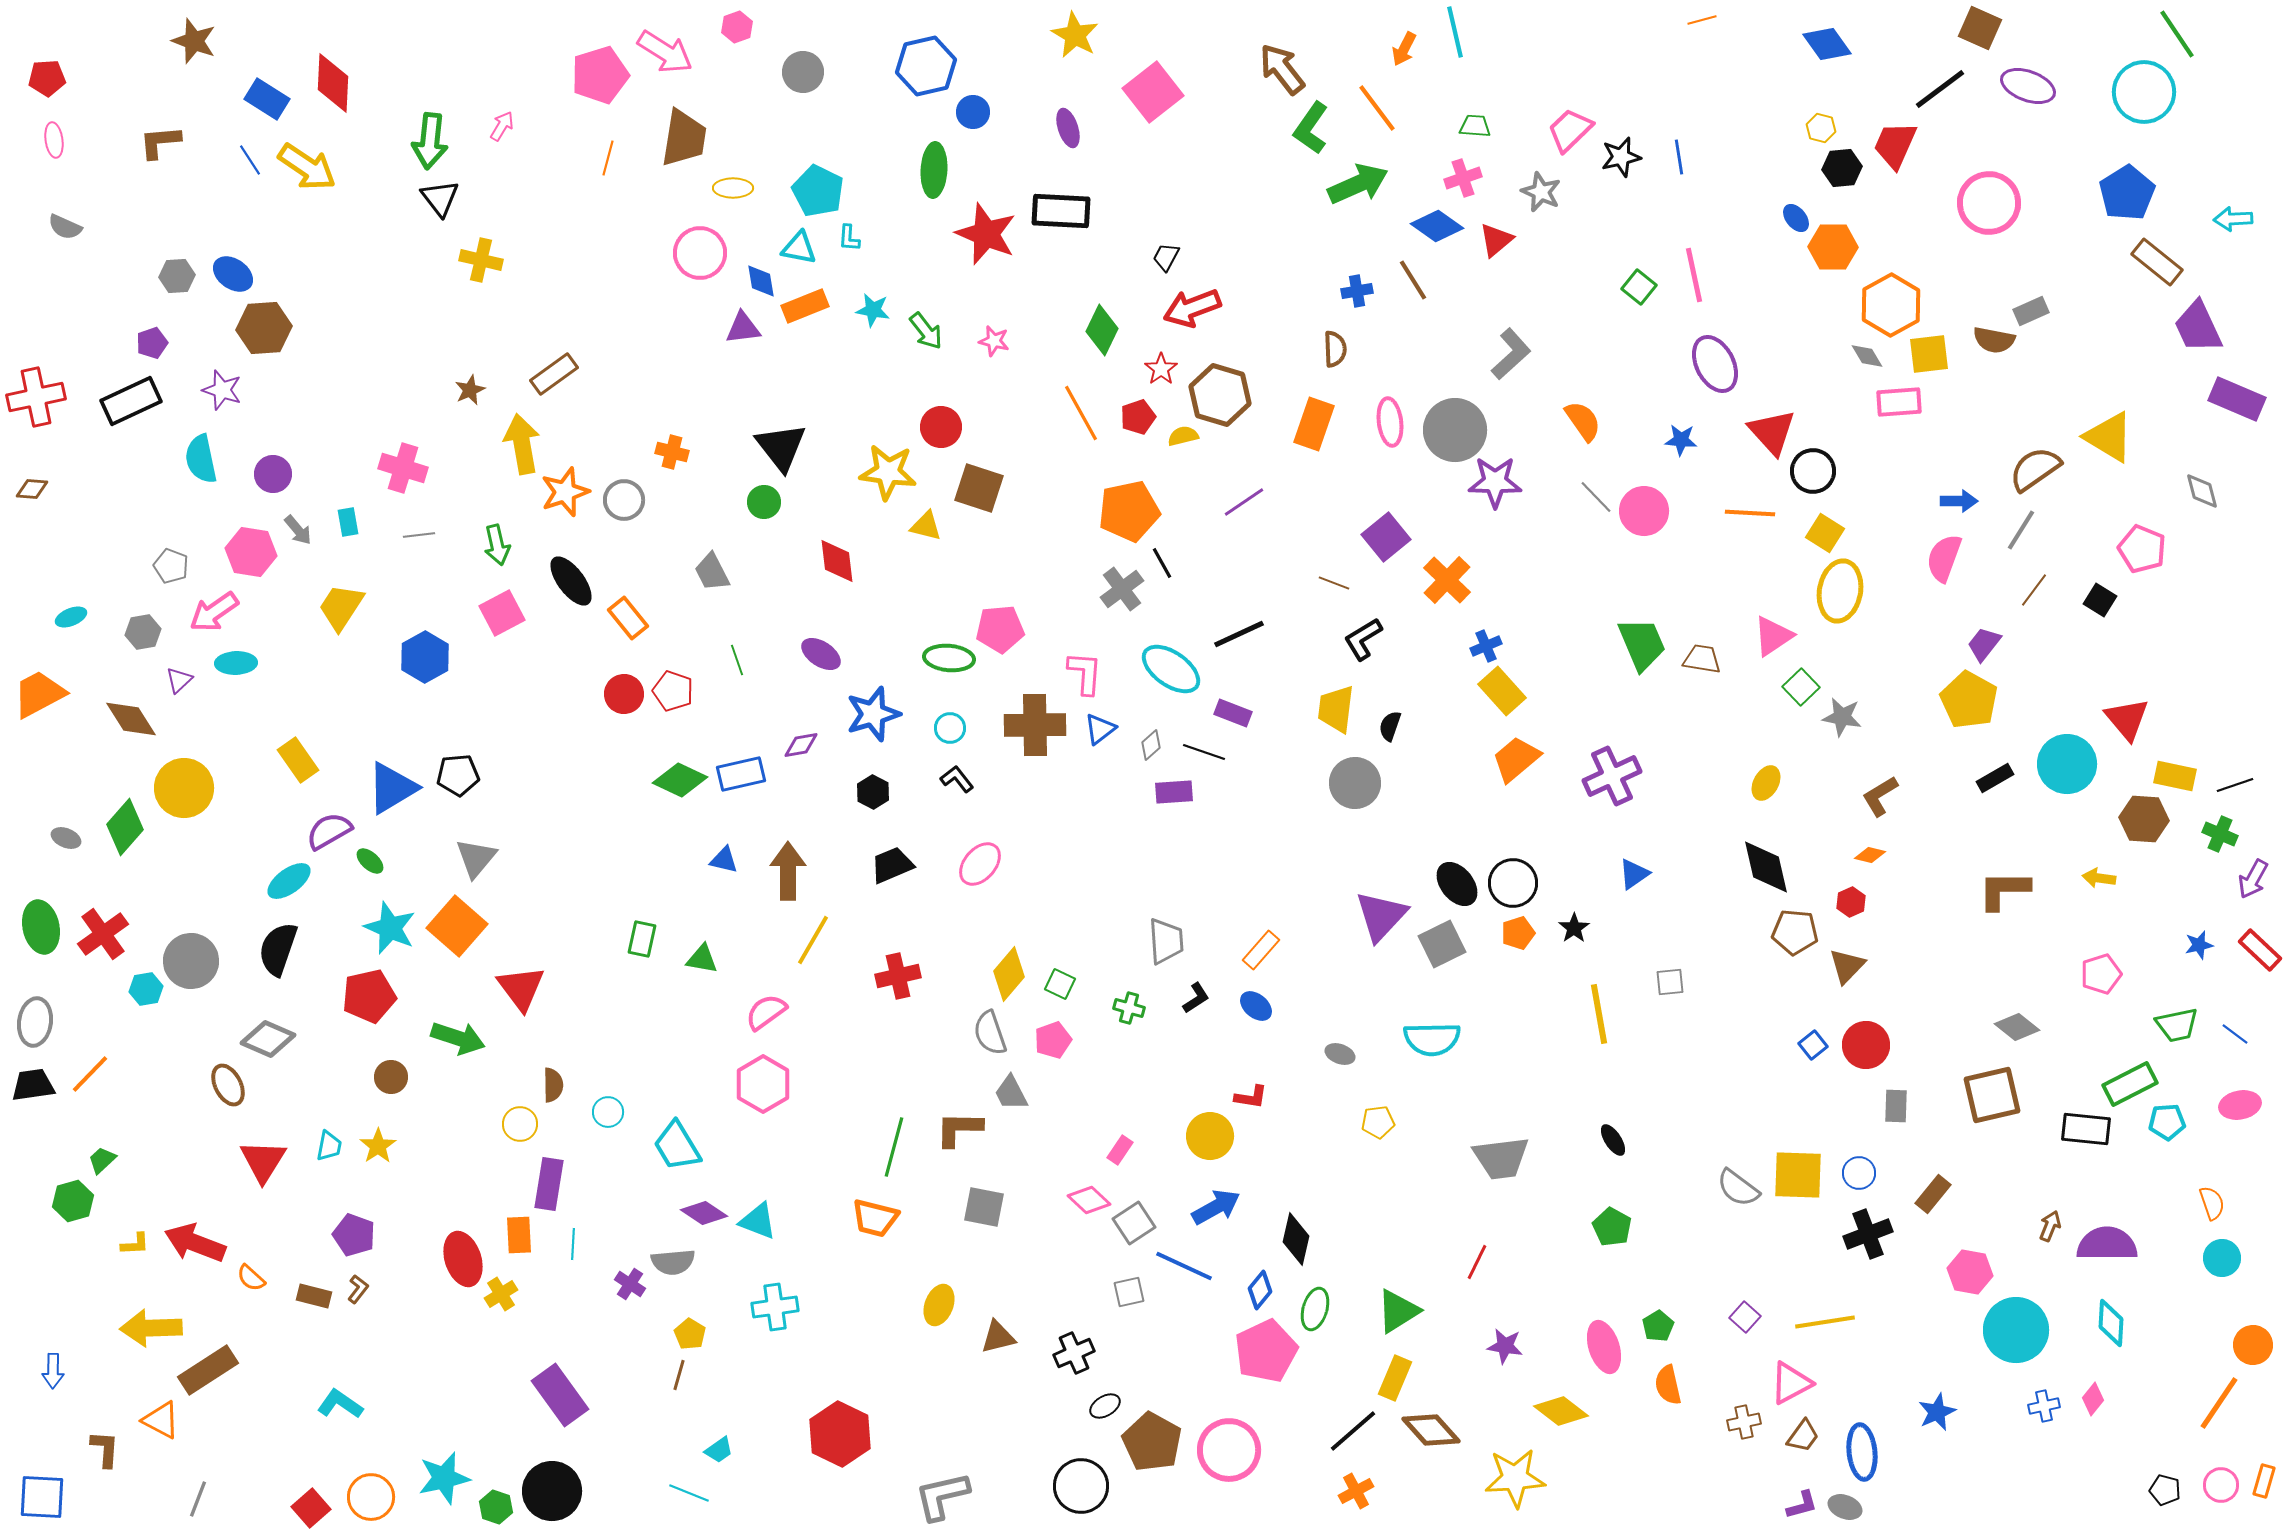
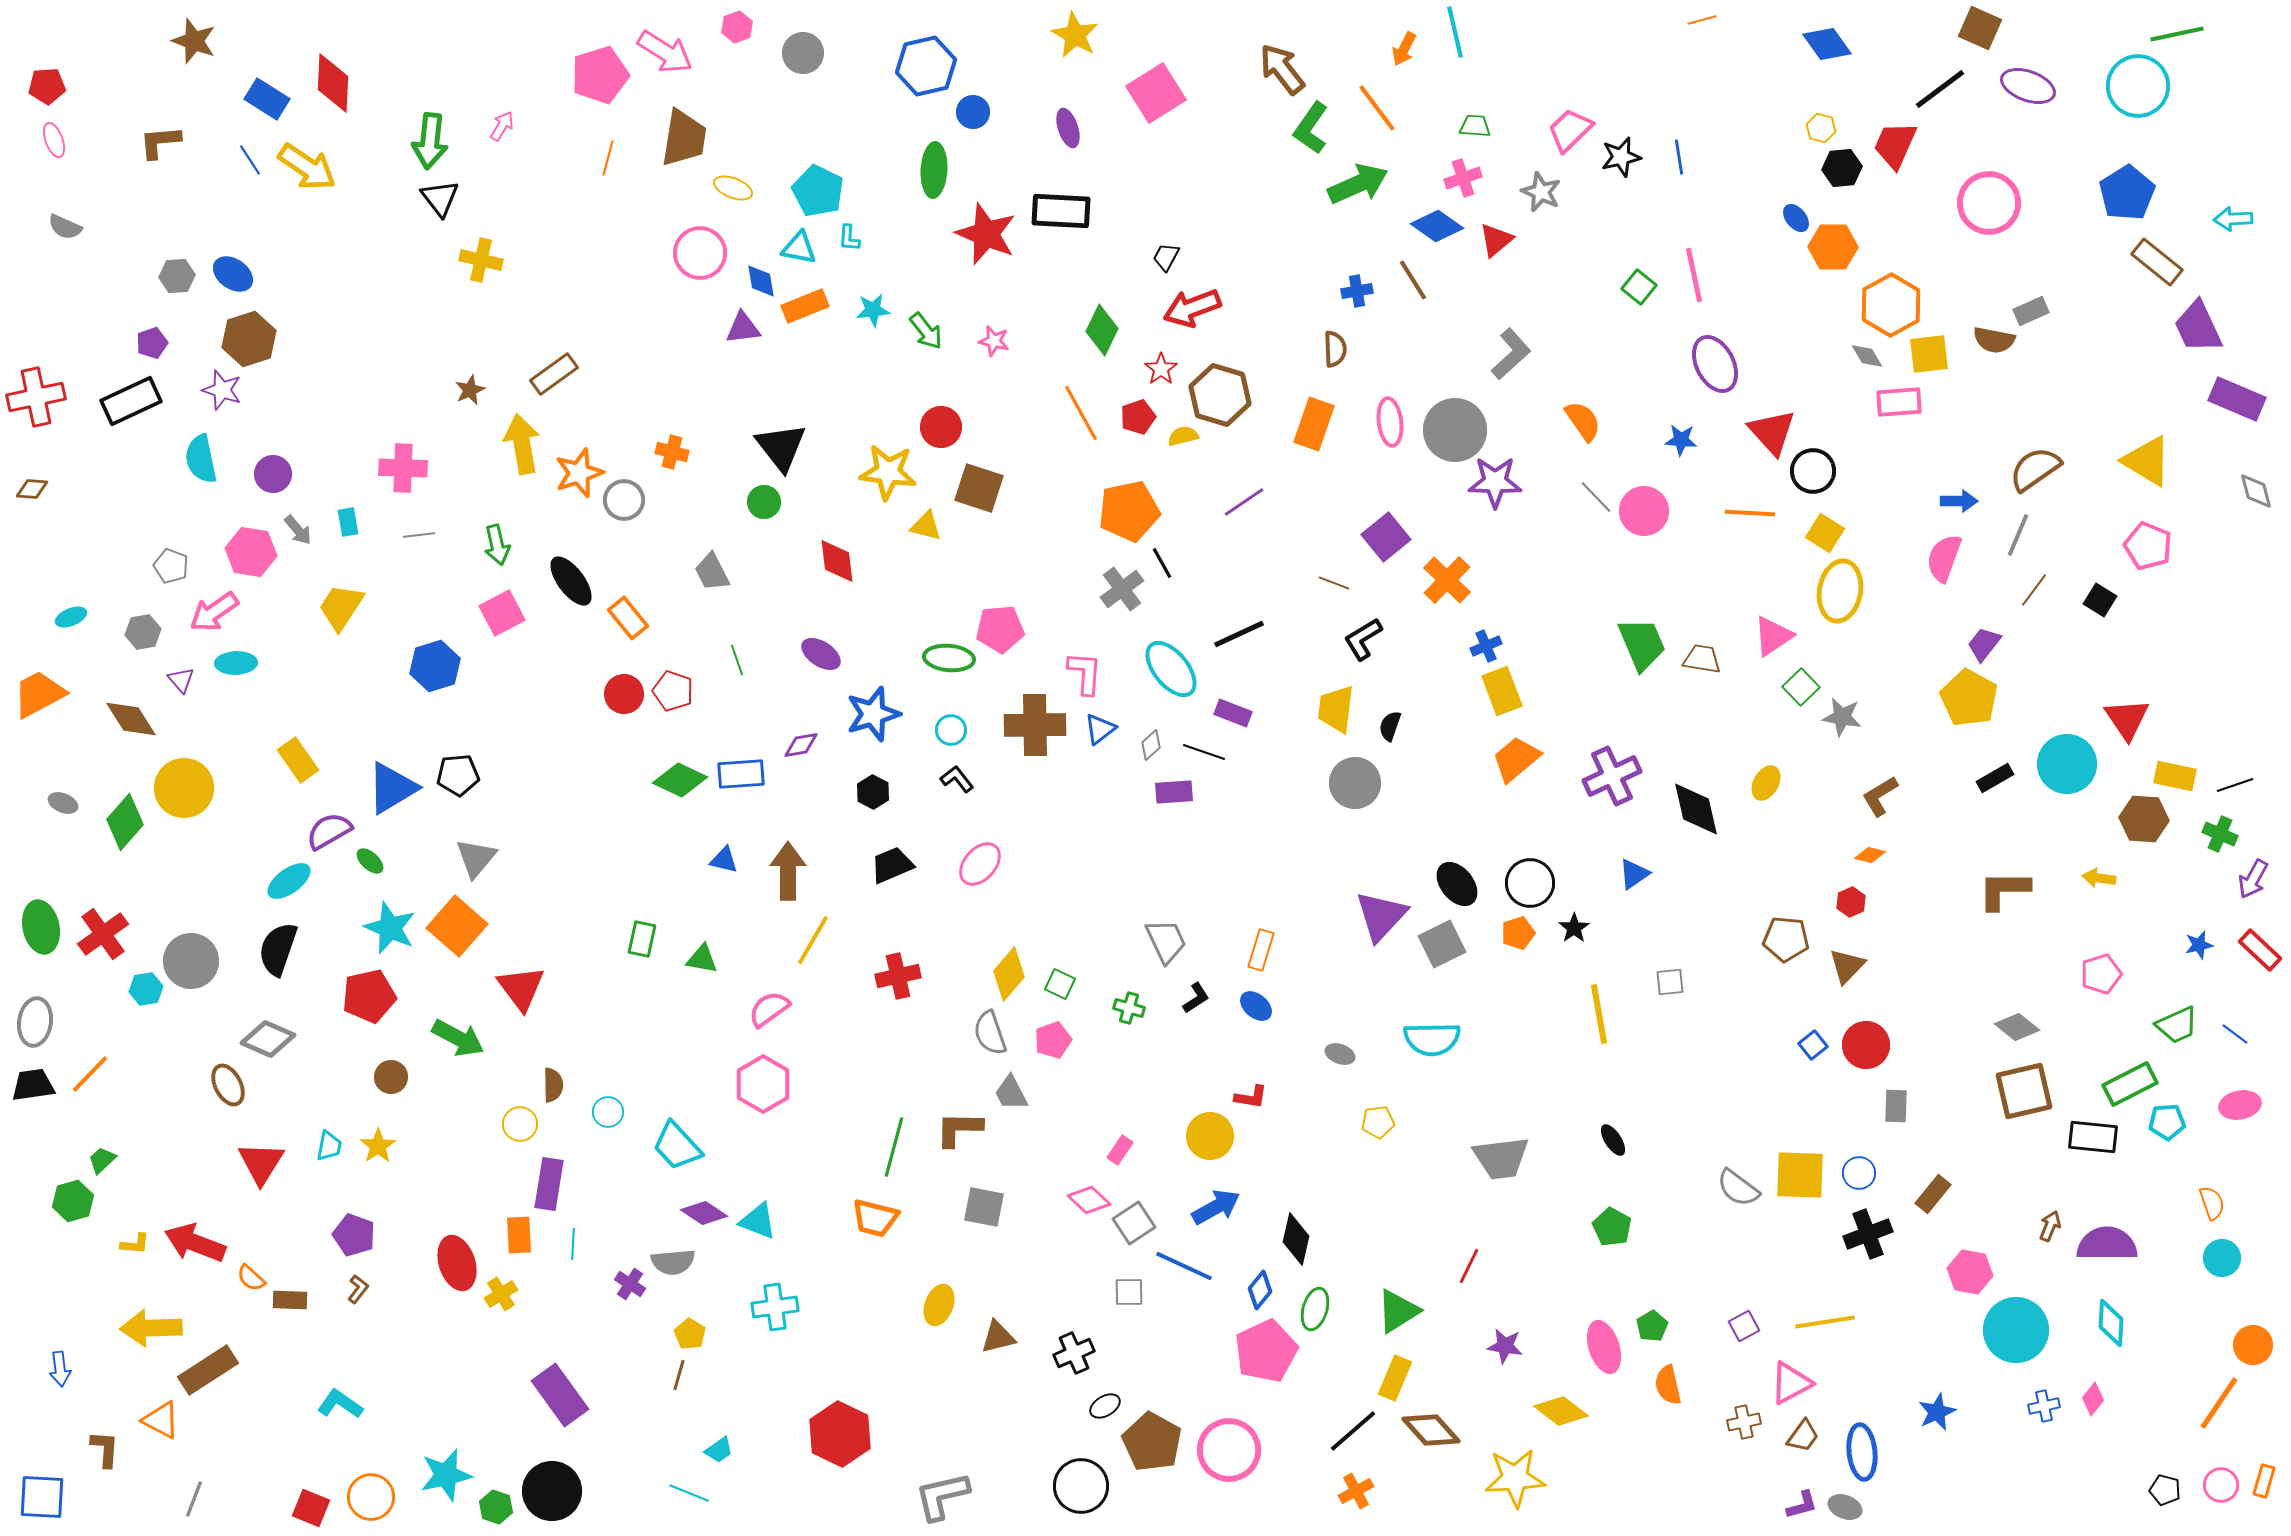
green line at (2177, 34): rotated 68 degrees counterclockwise
gray circle at (803, 72): moved 19 px up
red pentagon at (47, 78): moved 8 px down
pink square at (1153, 92): moved 3 px right, 1 px down; rotated 6 degrees clockwise
cyan circle at (2144, 92): moved 6 px left, 6 px up
pink ellipse at (54, 140): rotated 12 degrees counterclockwise
yellow ellipse at (733, 188): rotated 21 degrees clockwise
cyan star at (873, 310): rotated 16 degrees counterclockwise
brown hexagon at (264, 328): moved 15 px left, 11 px down; rotated 14 degrees counterclockwise
yellow triangle at (2109, 437): moved 38 px right, 24 px down
pink cross at (403, 468): rotated 15 degrees counterclockwise
gray diamond at (2202, 491): moved 54 px right
orange star at (565, 492): moved 14 px right, 19 px up
gray line at (2021, 530): moved 3 px left, 5 px down; rotated 9 degrees counterclockwise
pink pentagon at (2142, 549): moved 6 px right, 3 px up
blue hexagon at (425, 657): moved 10 px right, 9 px down; rotated 12 degrees clockwise
cyan ellipse at (1171, 669): rotated 16 degrees clockwise
purple triangle at (179, 680): moved 2 px right; rotated 28 degrees counterclockwise
yellow rectangle at (1502, 691): rotated 21 degrees clockwise
yellow pentagon at (1969, 700): moved 2 px up
red triangle at (2127, 719): rotated 6 degrees clockwise
cyan circle at (950, 728): moved 1 px right, 2 px down
blue rectangle at (741, 774): rotated 9 degrees clockwise
green diamond at (125, 827): moved 5 px up
gray ellipse at (66, 838): moved 3 px left, 35 px up
black diamond at (1766, 867): moved 70 px left, 58 px up
black circle at (1513, 883): moved 17 px right
brown pentagon at (1795, 932): moved 9 px left, 7 px down
gray trapezoid at (1166, 941): rotated 21 degrees counterclockwise
orange rectangle at (1261, 950): rotated 24 degrees counterclockwise
pink semicircle at (766, 1012): moved 3 px right, 3 px up
green trapezoid at (2177, 1025): rotated 12 degrees counterclockwise
green arrow at (458, 1038): rotated 10 degrees clockwise
brown square at (1992, 1095): moved 32 px right, 4 px up
black rectangle at (2086, 1129): moved 7 px right, 8 px down
cyan trapezoid at (677, 1146): rotated 12 degrees counterclockwise
red triangle at (263, 1161): moved 2 px left, 2 px down
yellow square at (1798, 1175): moved 2 px right
yellow L-shape at (135, 1244): rotated 8 degrees clockwise
red ellipse at (463, 1259): moved 6 px left, 4 px down
red line at (1477, 1262): moved 8 px left, 4 px down
gray square at (1129, 1292): rotated 12 degrees clockwise
brown rectangle at (314, 1296): moved 24 px left, 4 px down; rotated 12 degrees counterclockwise
purple square at (1745, 1317): moved 1 px left, 9 px down; rotated 20 degrees clockwise
green pentagon at (1658, 1326): moved 6 px left
blue arrow at (53, 1371): moved 7 px right, 2 px up; rotated 8 degrees counterclockwise
cyan star at (444, 1478): moved 2 px right, 3 px up
gray line at (198, 1499): moved 4 px left
red square at (311, 1508): rotated 27 degrees counterclockwise
